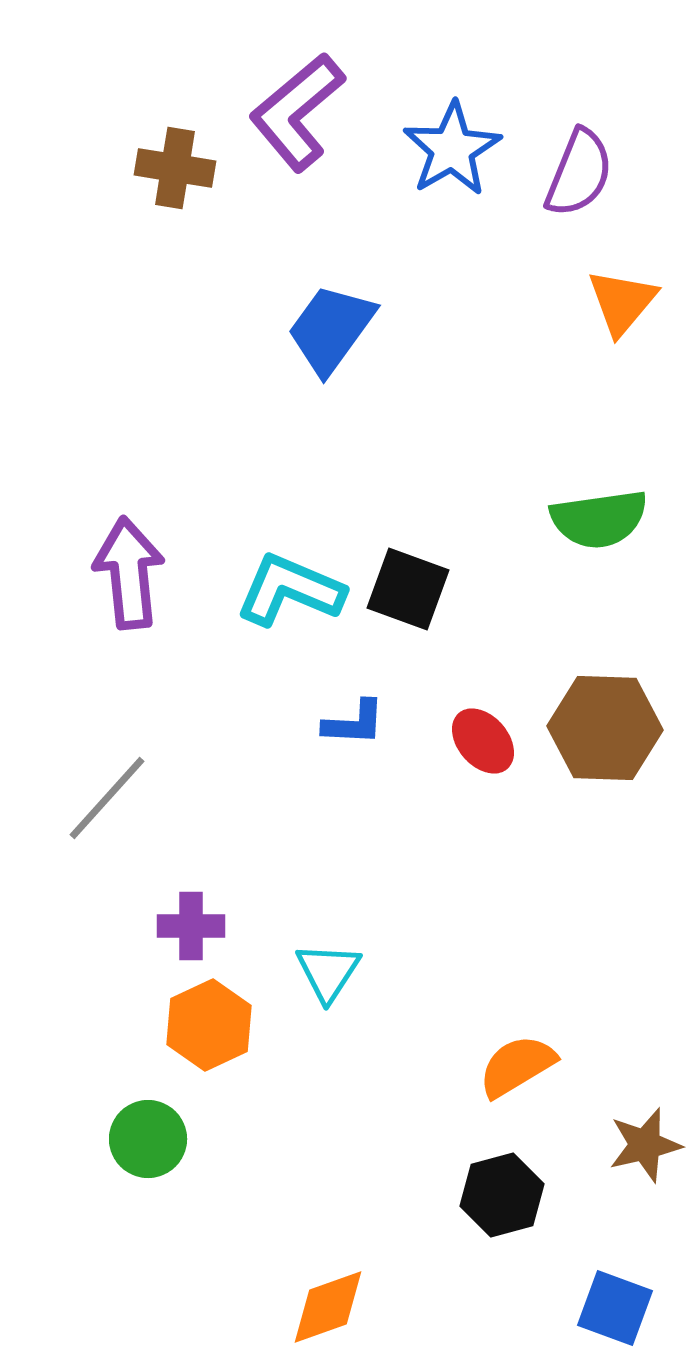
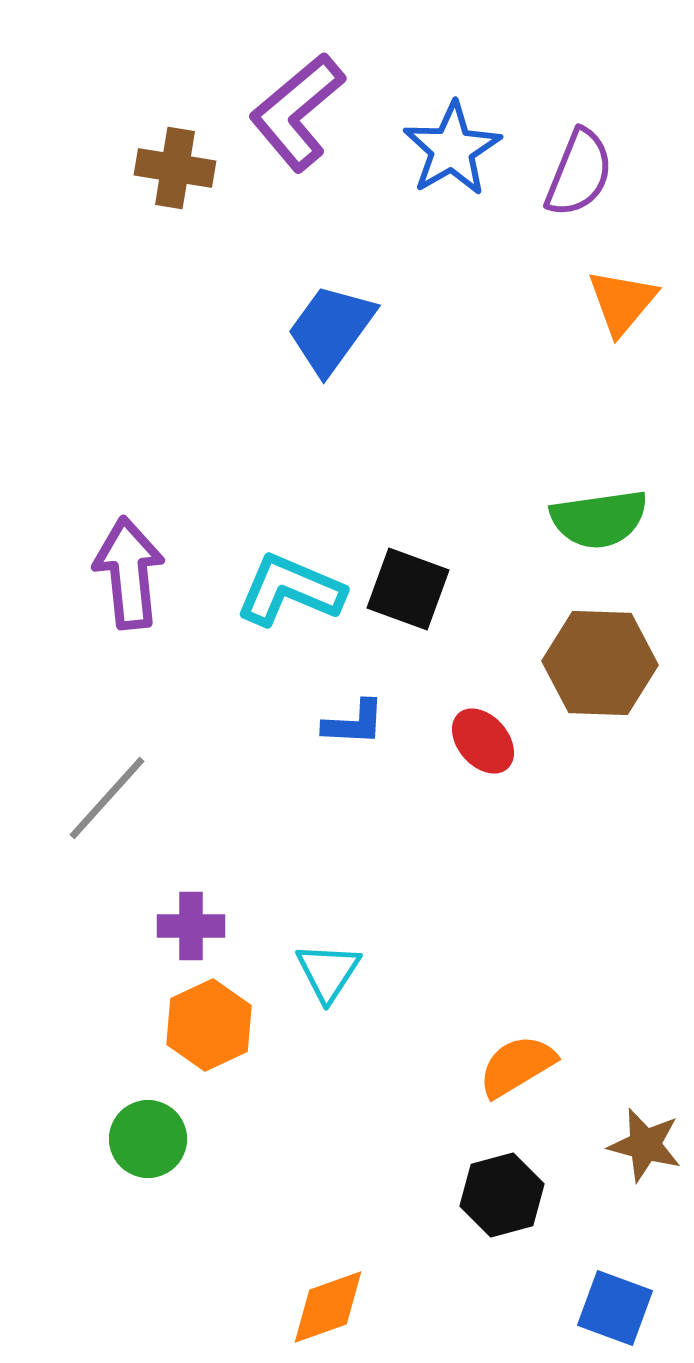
brown hexagon: moved 5 px left, 65 px up
brown star: rotated 28 degrees clockwise
